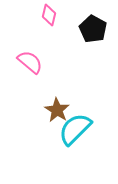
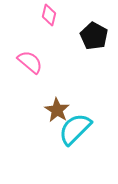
black pentagon: moved 1 px right, 7 px down
